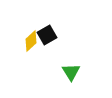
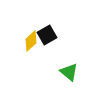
green triangle: moved 2 px left; rotated 18 degrees counterclockwise
